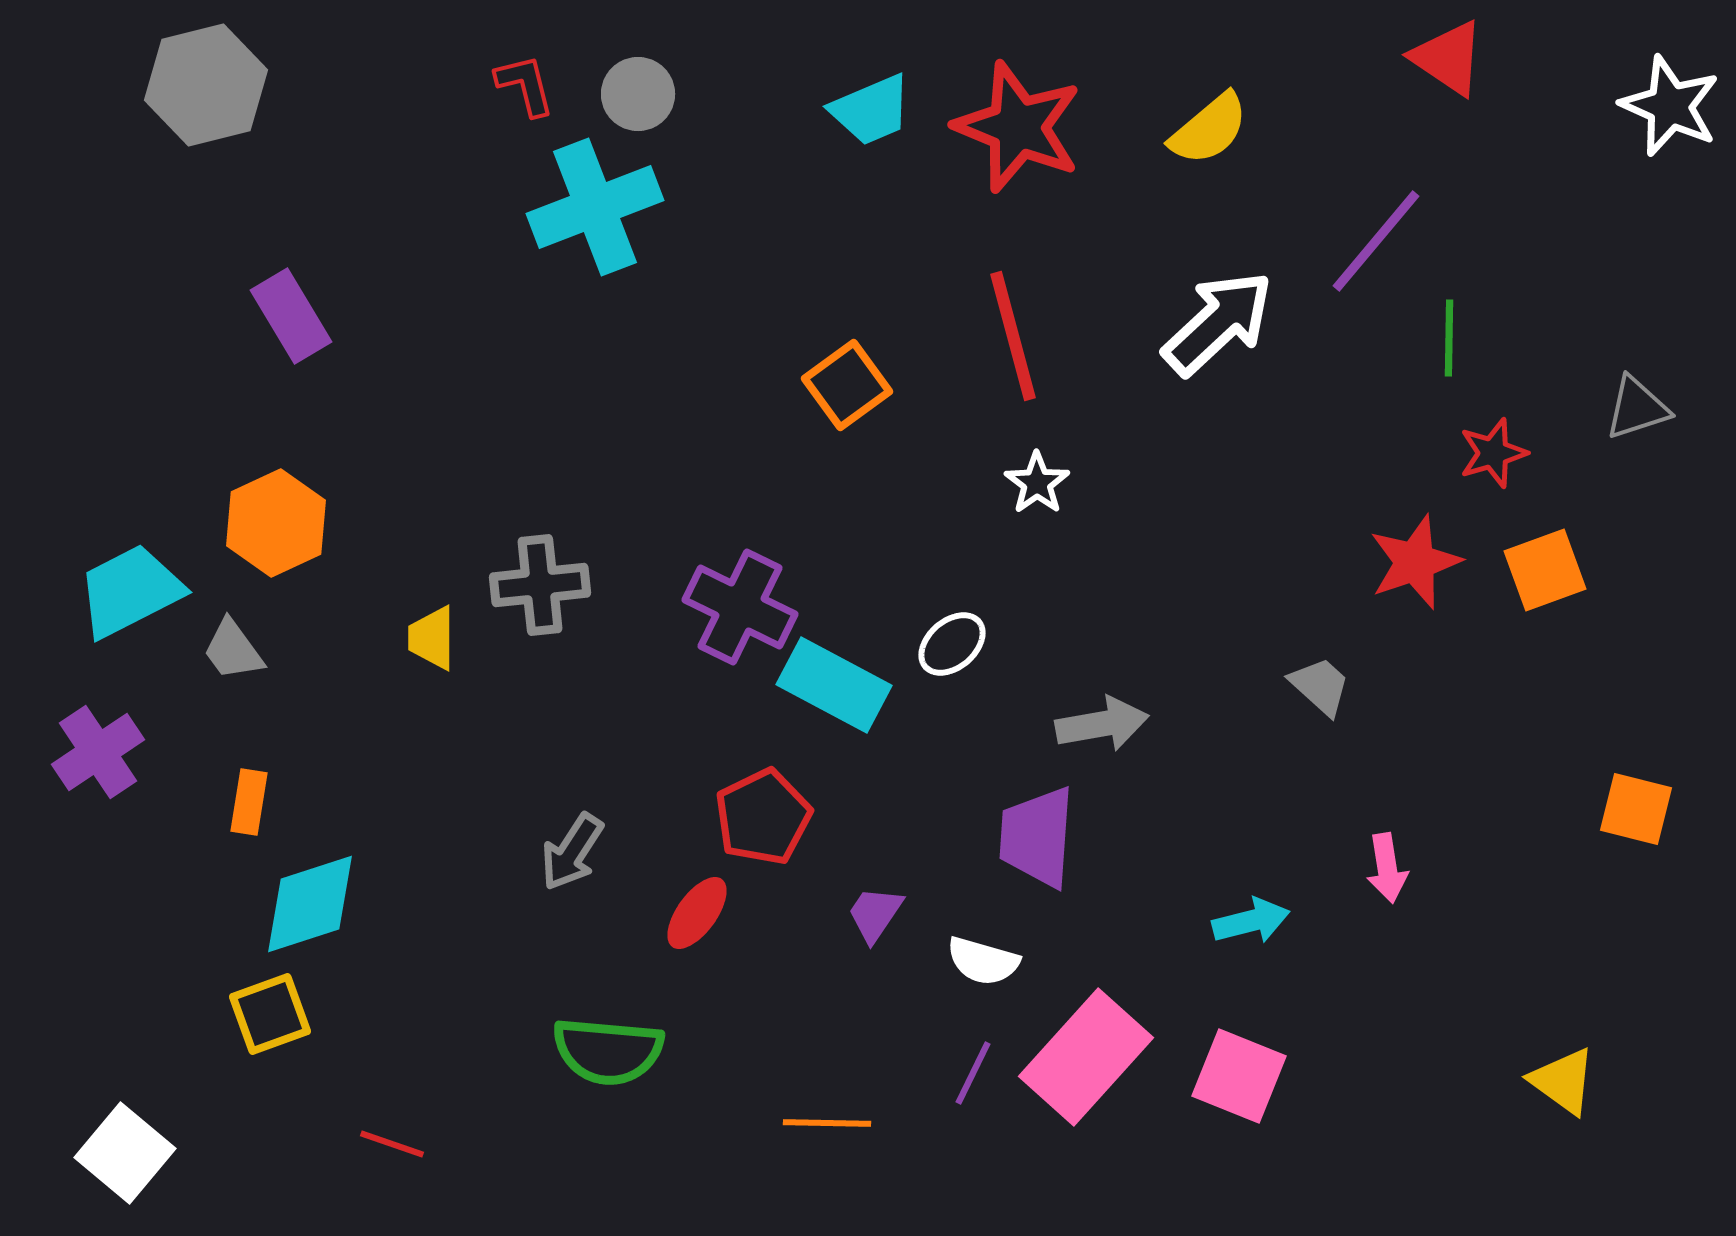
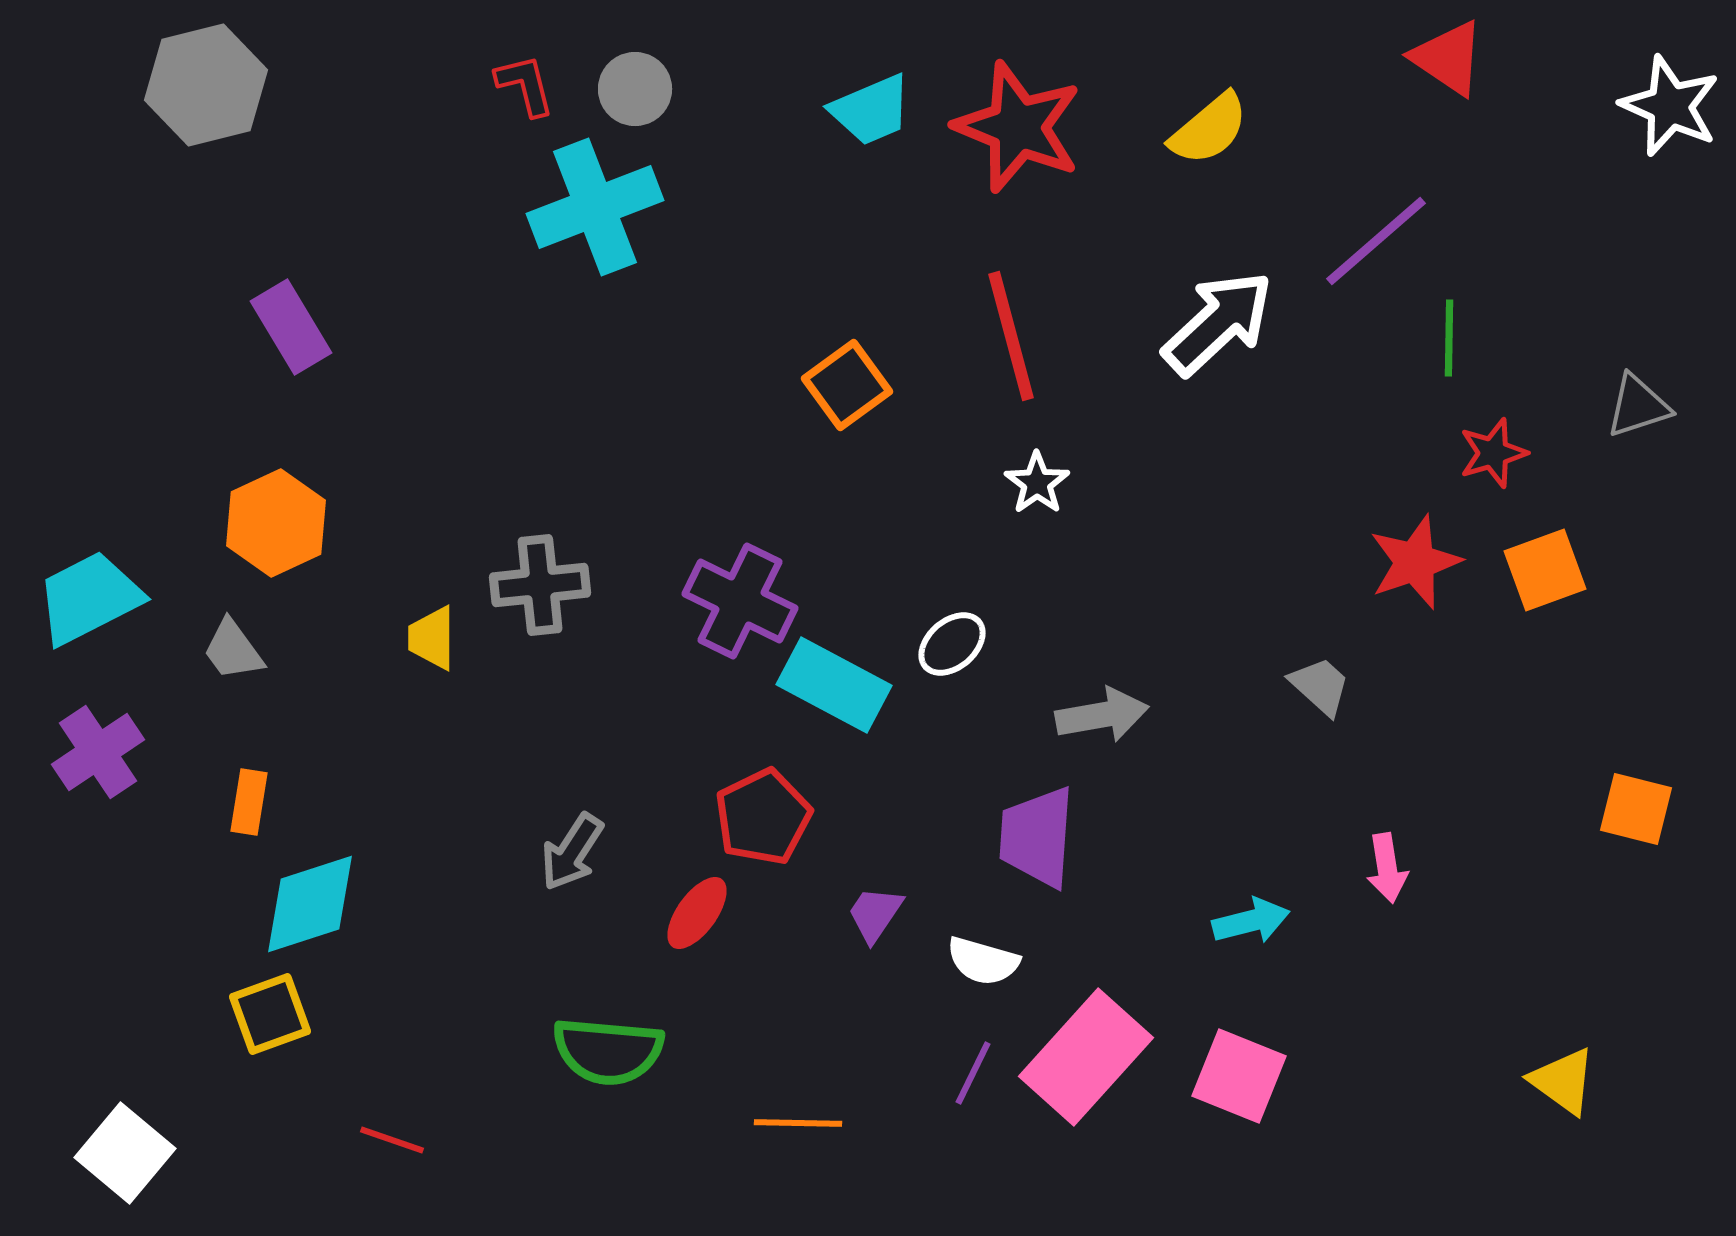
gray circle at (638, 94): moved 3 px left, 5 px up
purple line at (1376, 241): rotated 9 degrees clockwise
purple rectangle at (291, 316): moved 11 px down
red line at (1013, 336): moved 2 px left
gray triangle at (1637, 408): moved 1 px right, 2 px up
cyan trapezoid at (130, 591): moved 41 px left, 7 px down
purple cross at (740, 607): moved 6 px up
gray arrow at (1102, 724): moved 9 px up
orange line at (827, 1123): moved 29 px left
red line at (392, 1144): moved 4 px up
